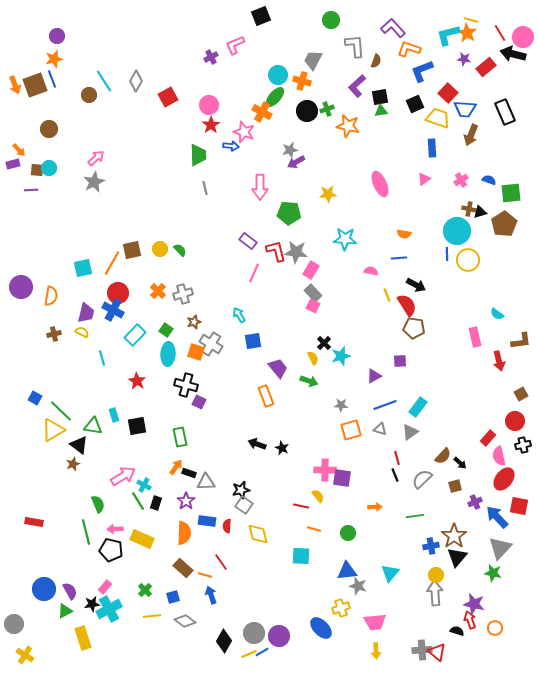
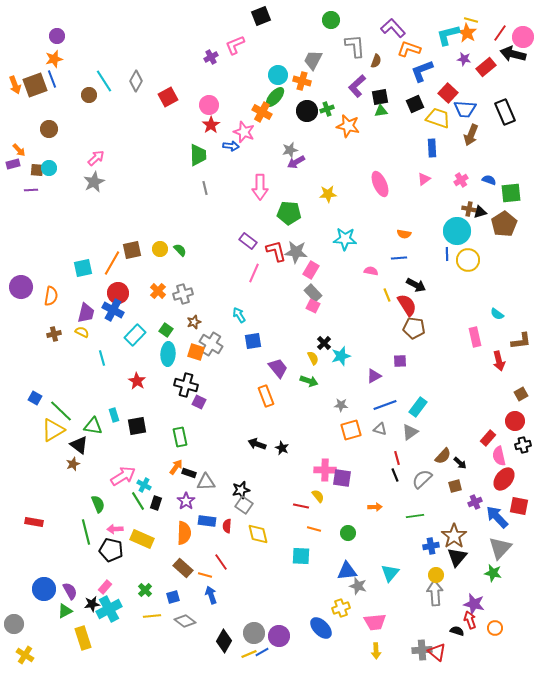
red line at (500, 33): rotated 66 degrees clockwise
